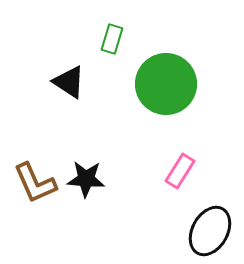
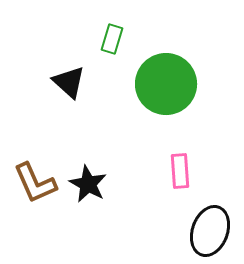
black triangle: rotated 9 degrees clockwise
pink rectangle: rotated 36 degrees counterclockwise
black star: moved 2 px right, 5 px down; rotated 24 degrees clockwise
black ellipse: rotated 9 degrees counterclockwise
